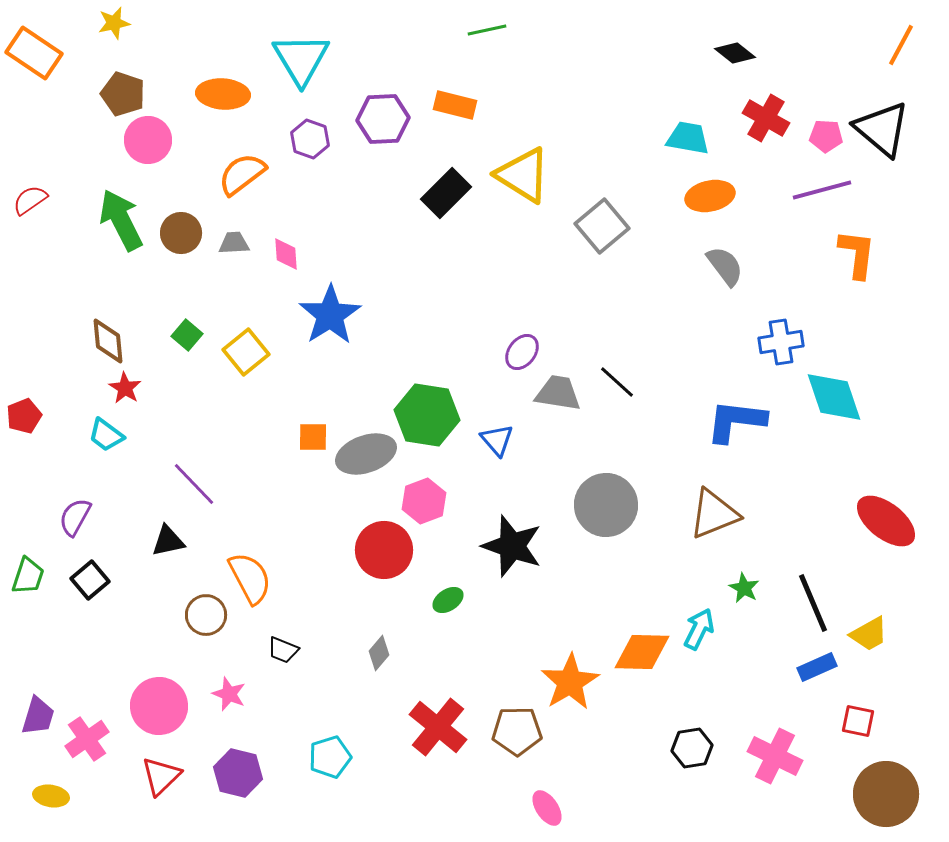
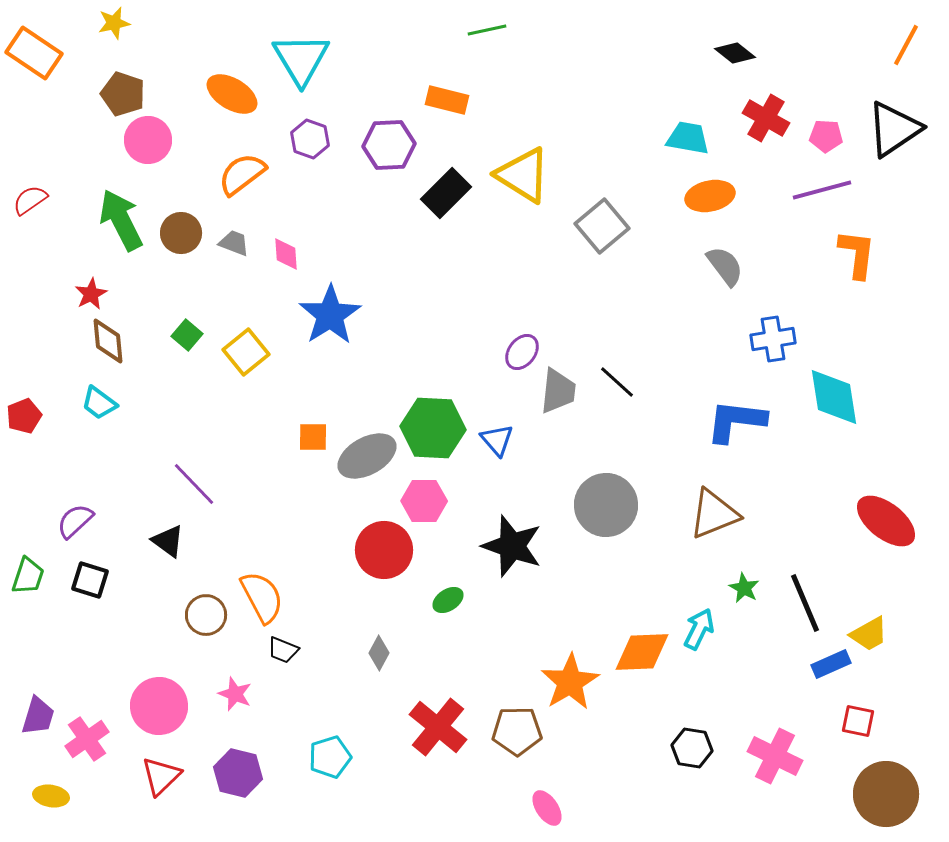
orange line at (901, 45): moved 5 px right
orange ellipse at (223, 94): moved 9 px right; rotated 27 degrees clockwise
orange rectangle at (455, 105): moved 8 px left, 5 px up
purple hexagon at (383, 119): moved 6 px right, 26 px down
black triangle at (882, 129): moved 12 px right; rotated 46 degrees clockwise
gray trapezoid at (234, 243): rotated 24 degrees clockwise
blue cross at (781, 342): moved 8 px left, 3 px up
red star at (125, 388): moved 34 px left, 94 px up; rotated 12 degrees clockwise
gray trapezoid at (558, 393): moved 2 px up; rotated 87 degrees clockwise
cyan diamond at (834, 397): rotated 10 degrees clockwise
green hexagon at (427, 415): moved 6 px right, 13 px down; rotated 6 degrees counterclockwise
cyan trapezoid at (106, 435): moved 7 px left, 32 px up
gray ellipse at (366, 454): moved 1 px right, 2 px down; rotated 10 degrees counterclockwise
pink hexagon at (424, 501): rotated 21 degrees clockwise
purple semicircle at (75, 517): moved 4 px down; rotated 18 degrees clockwise
black triangle at (168, 541): rotated 48 degrees clockwise
orange semicircle at (250, 578): moved 12 px right, 19 px down
black square at (90, 580): rotated 33 degrees counterclockwise
black line at (813, 603): moved 8 px left
orange diamond at (642, 652): rotated 4 degrees counterclockwise
gray diamond at (379, 653): rotated 12 degrees counterclockwise
blue rectangle at (817, 667): moved 14 px right, 3 px up
pink star at (229, 694): moved 6 px right
black hexagon at (692, 748): rotated 18 degrees clockwise
